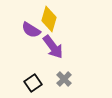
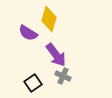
purple semicircle: moved 3 px left, 3 px down
purple arrow: moved 3 px right, 8 px down
gray cross: moved 1 px left, 3 px up; rotated 21 degrees counterclockwise
